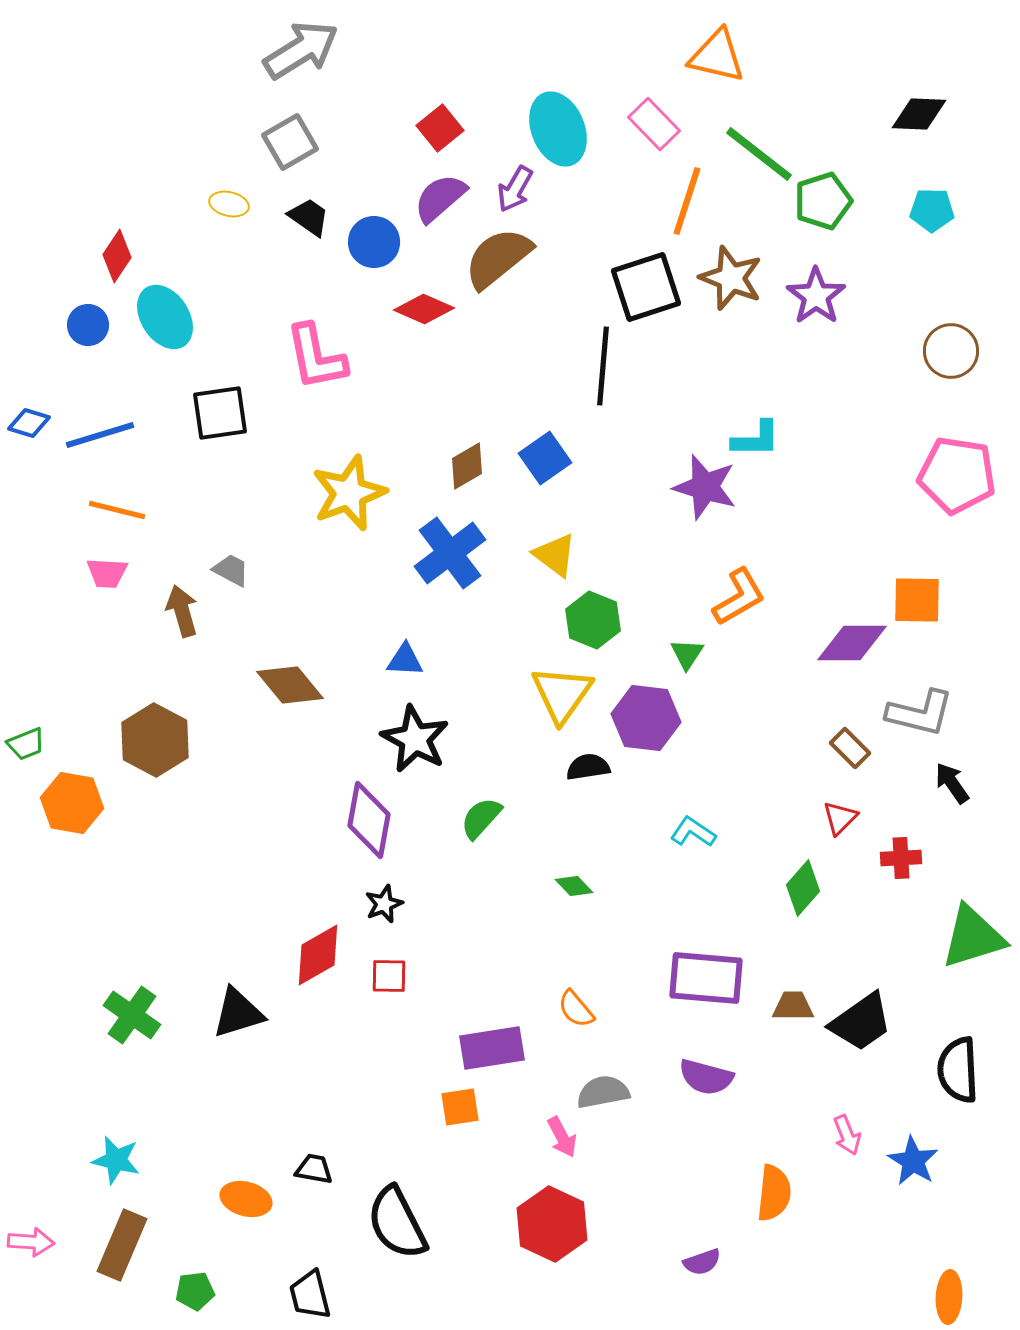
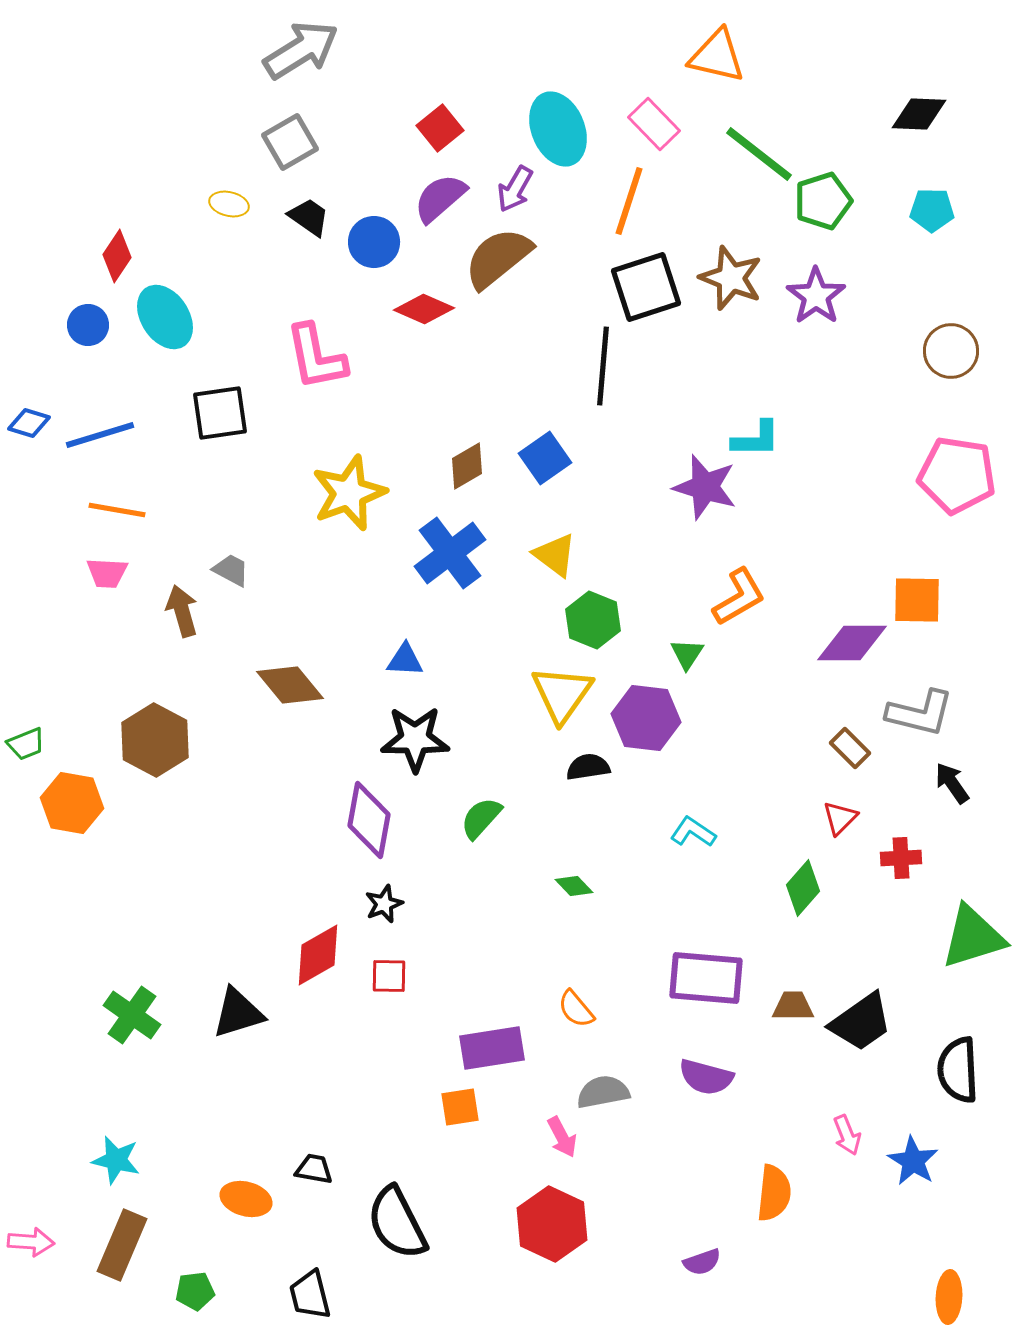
orange line at (687, 201): moved 58 px left
orange line at (117, 510): rotated 4 degrees counterclockwise
black star at (415, 739): rotated 28 degrees counterclockwise
